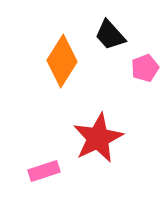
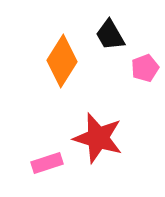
black trapezoid: rotated 12 degrees clockwise
red star: rotated 30 degrees counterclockwise
pink rectangle: moved 3 px right, 8 px up
